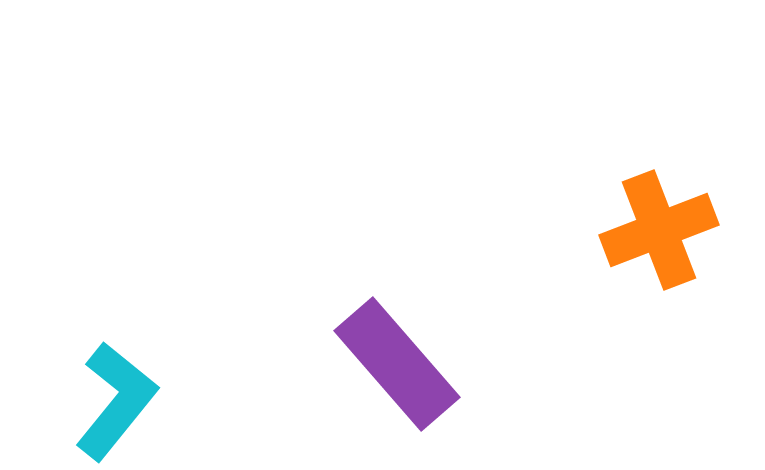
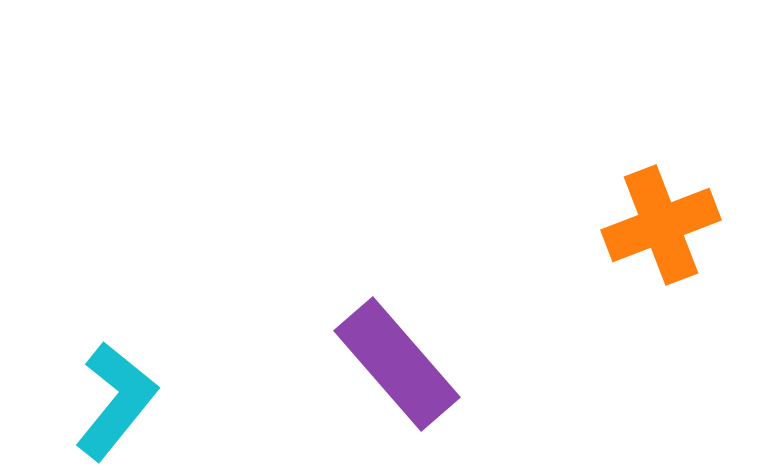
orange cross: moved 2 px right, 5 px up
